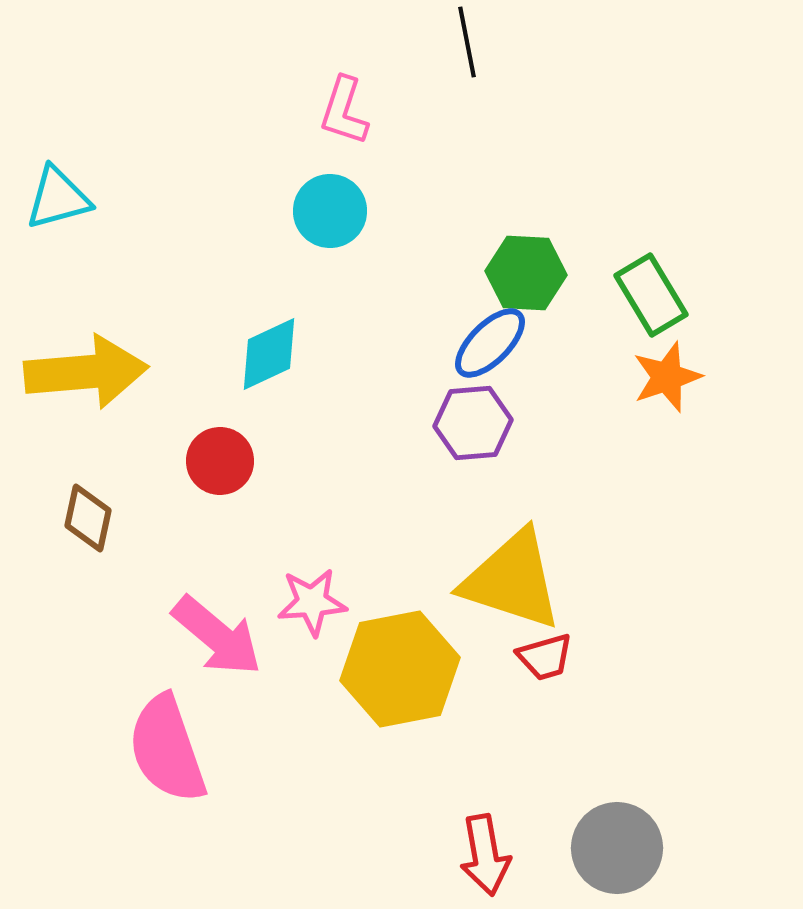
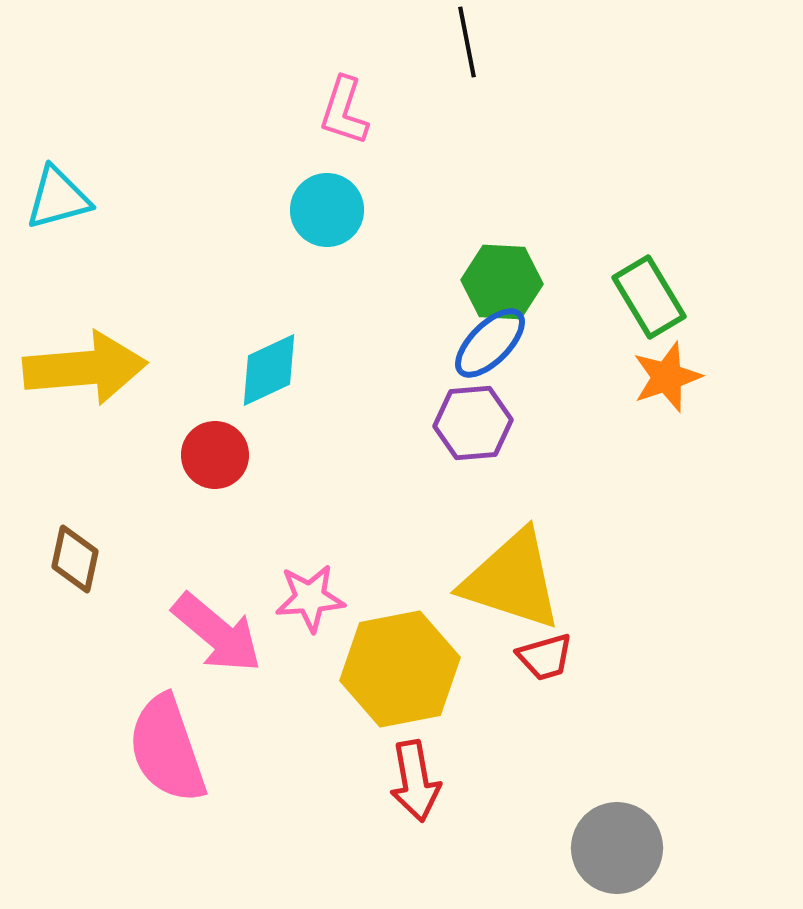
cyan circle: moved 3 px left, 1 px up
green hexagon: moved 24 px left, 9 px down
green rectangle: moved 2 px left, 2 px down
cyan diamond: moved 16 px down
yellow arrow: moved 1 px left, 4 px up
red circle: moved 5 px left, 6 px up
brown diamond: moved 13 px left, 41 px down
pink star: moved 2 px left, 4 px up
pink arrow: moved 3 px up
red arrow: moved 70 px left, 74 px up
